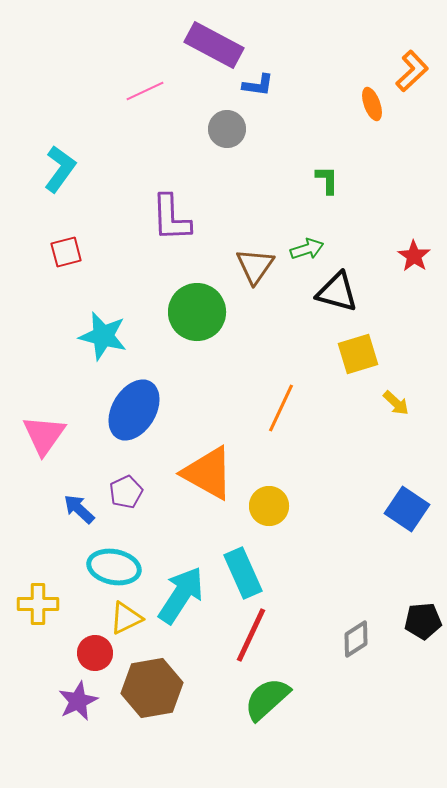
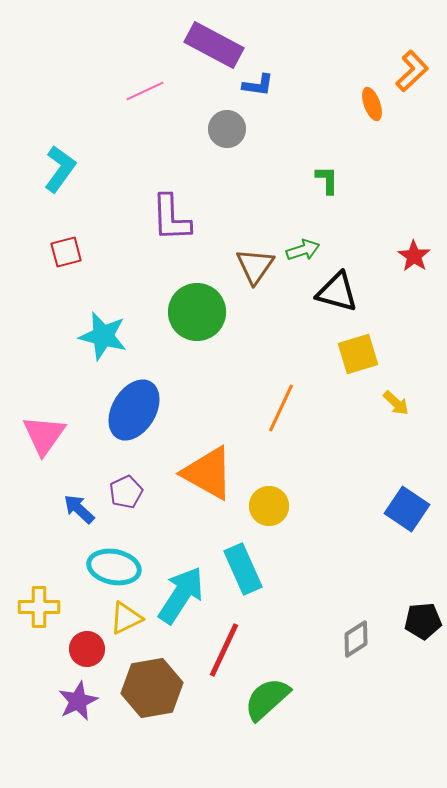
green arrow: moved 4 px left, 1 px down
cyan rectangle: moved 4 px up
yellow cross: moved 1 px right, 3 px down
red line: moved 27 px left, 15 px down
red circle: moved 8 px left, 4 px up
